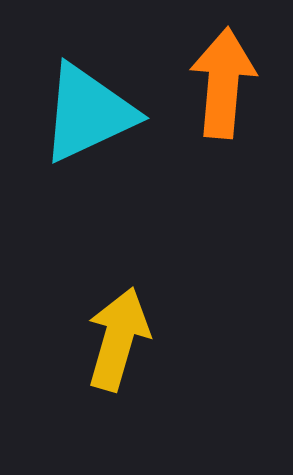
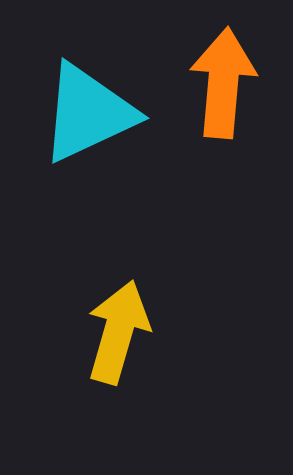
yellow arrow: moved 7 px up
